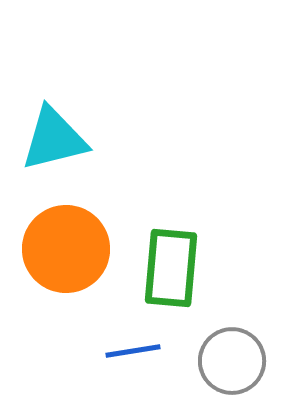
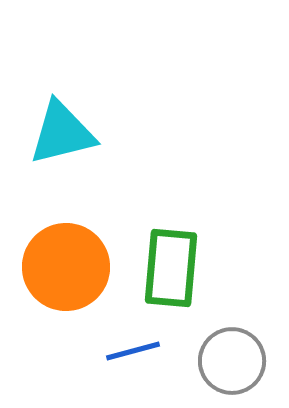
cyan triangle: moved 8 px right, 6 px up
orange circle: moved 18 px down
blue line: rotated 6 degrees counterclockwise
